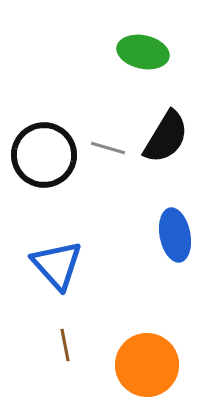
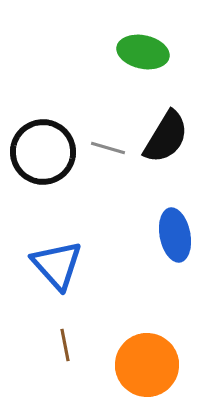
black circle: moved 1 px left, 3 px up
